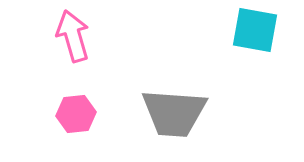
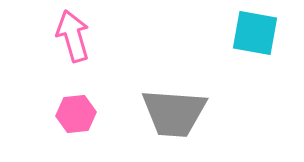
cyan square: moved 3 px down
